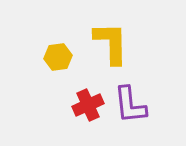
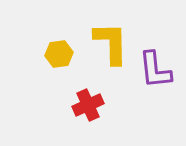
yellow hexagon: moved 1 px right, 3 px up
purple L-shape: moved 25 px right, 35 px up
